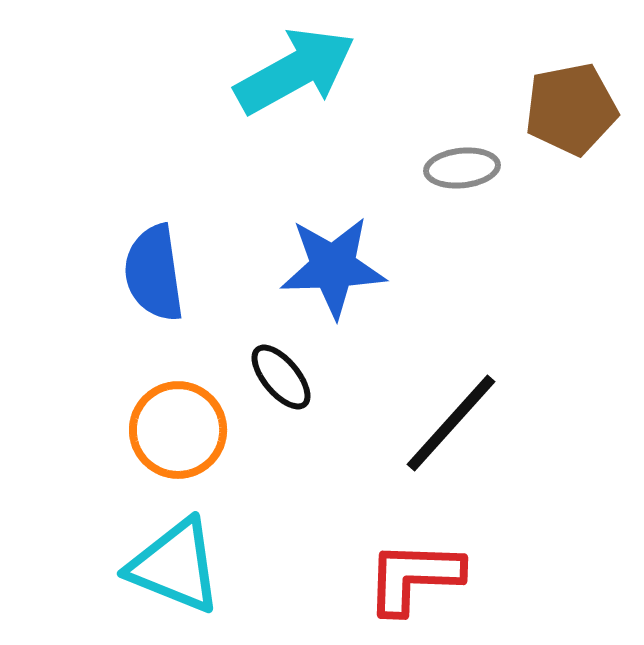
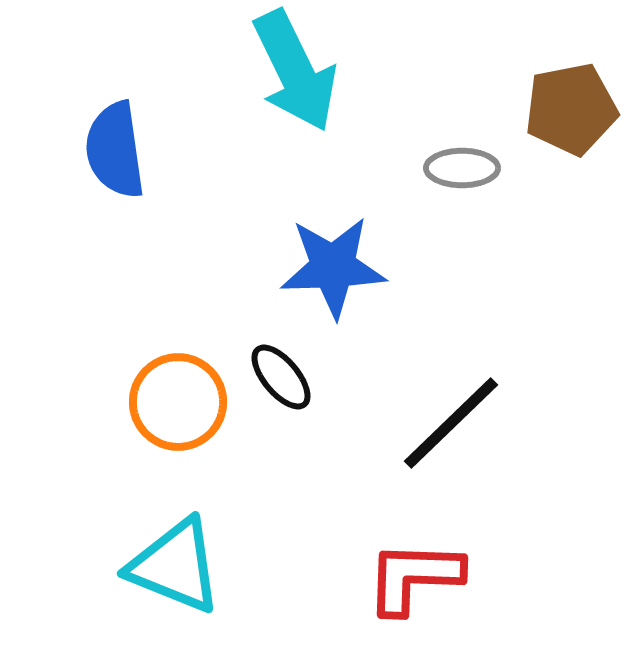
cyan arrow: rotated 93 degrees clockwise
gray ellipse: rotated 6 degrees clockwise
blue semicircle: moved 39 px left, 123 px up
black line: rotated 4 degrees clockwise
orange circle: moved 28 px up
